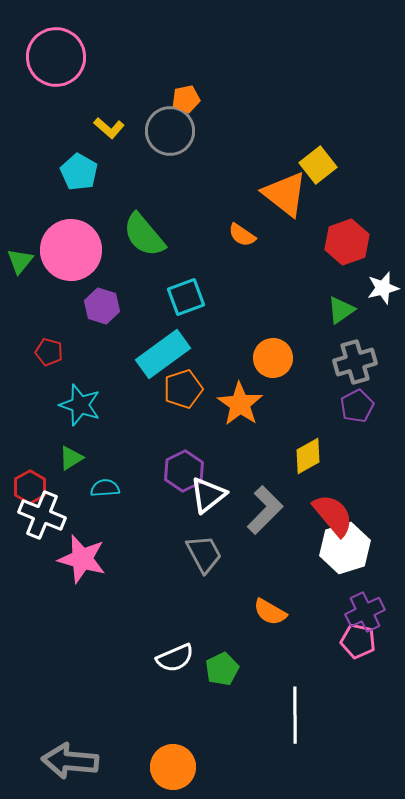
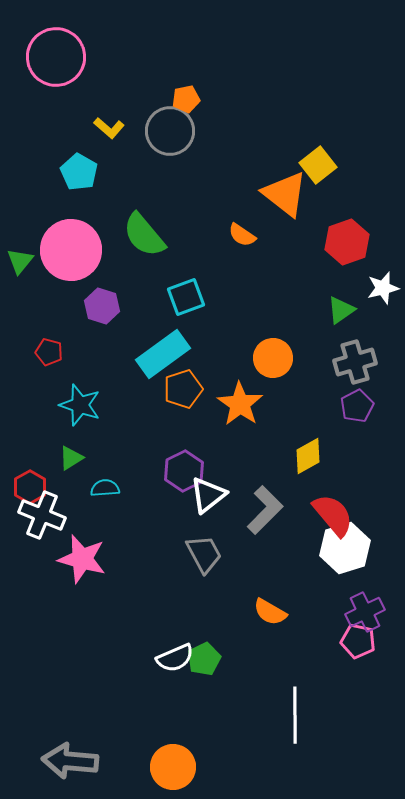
green pentagon at (222, 669): moved 18 px left, 10 px up
